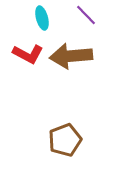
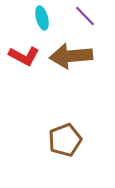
purple line: moved 1 px left, 1 px down
red L-shape: moved 4 px left, 2 px down
